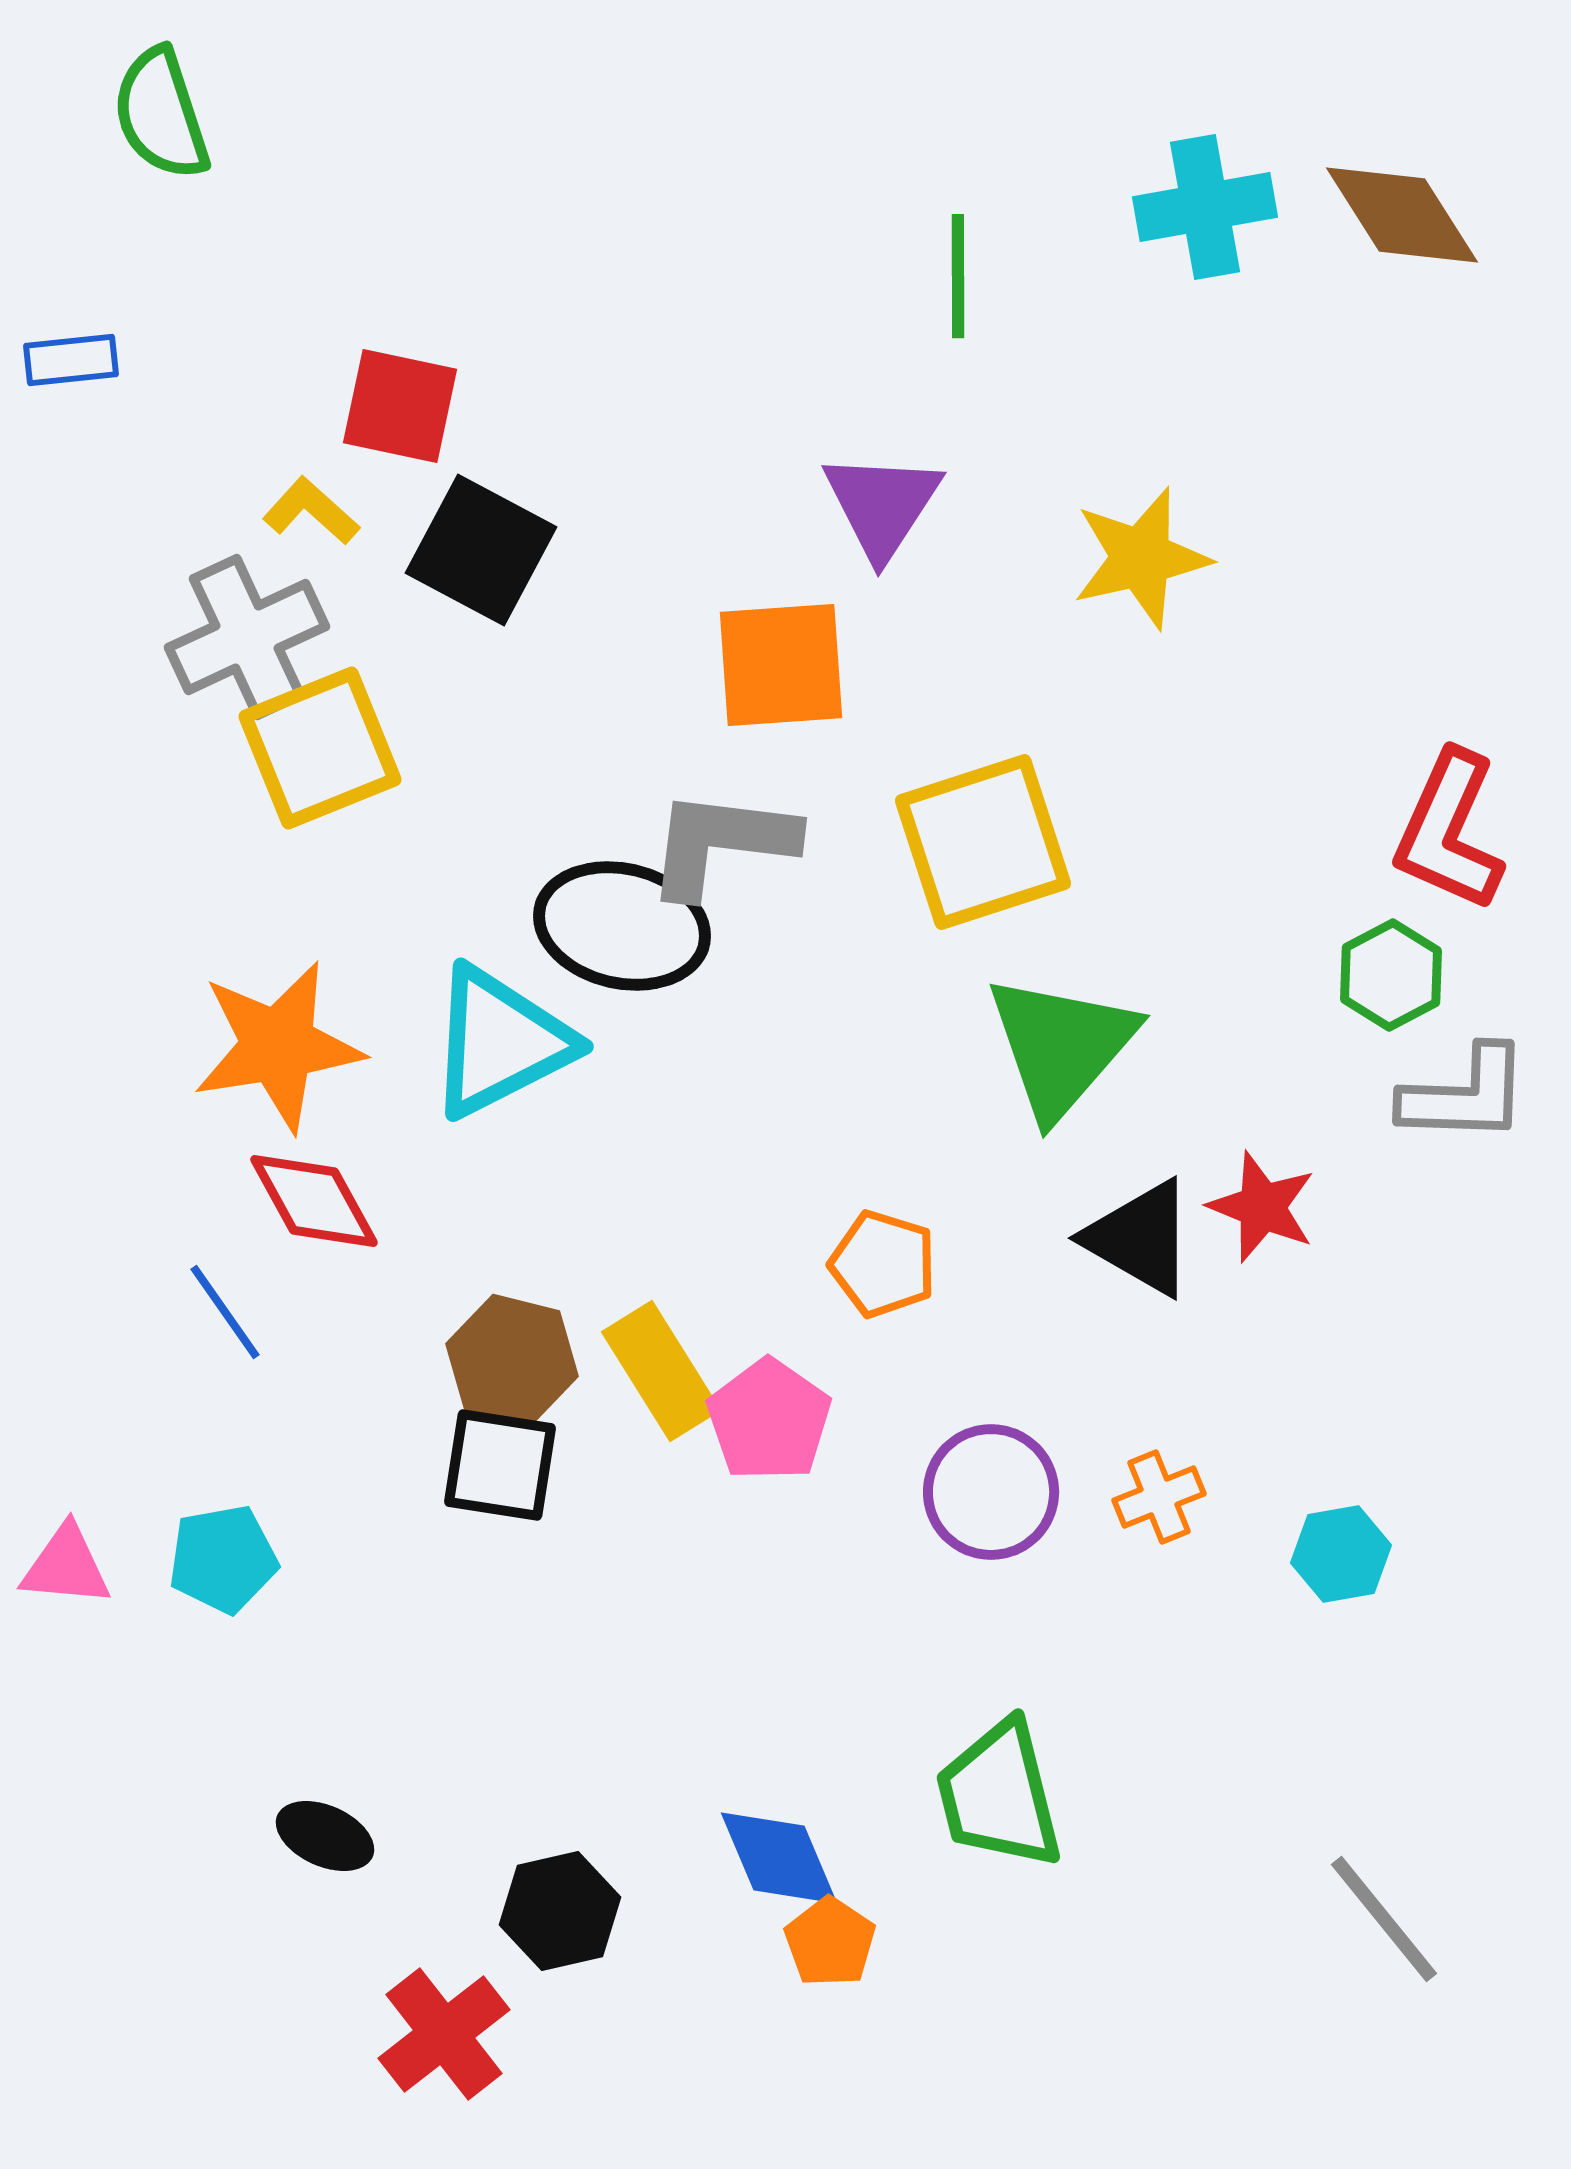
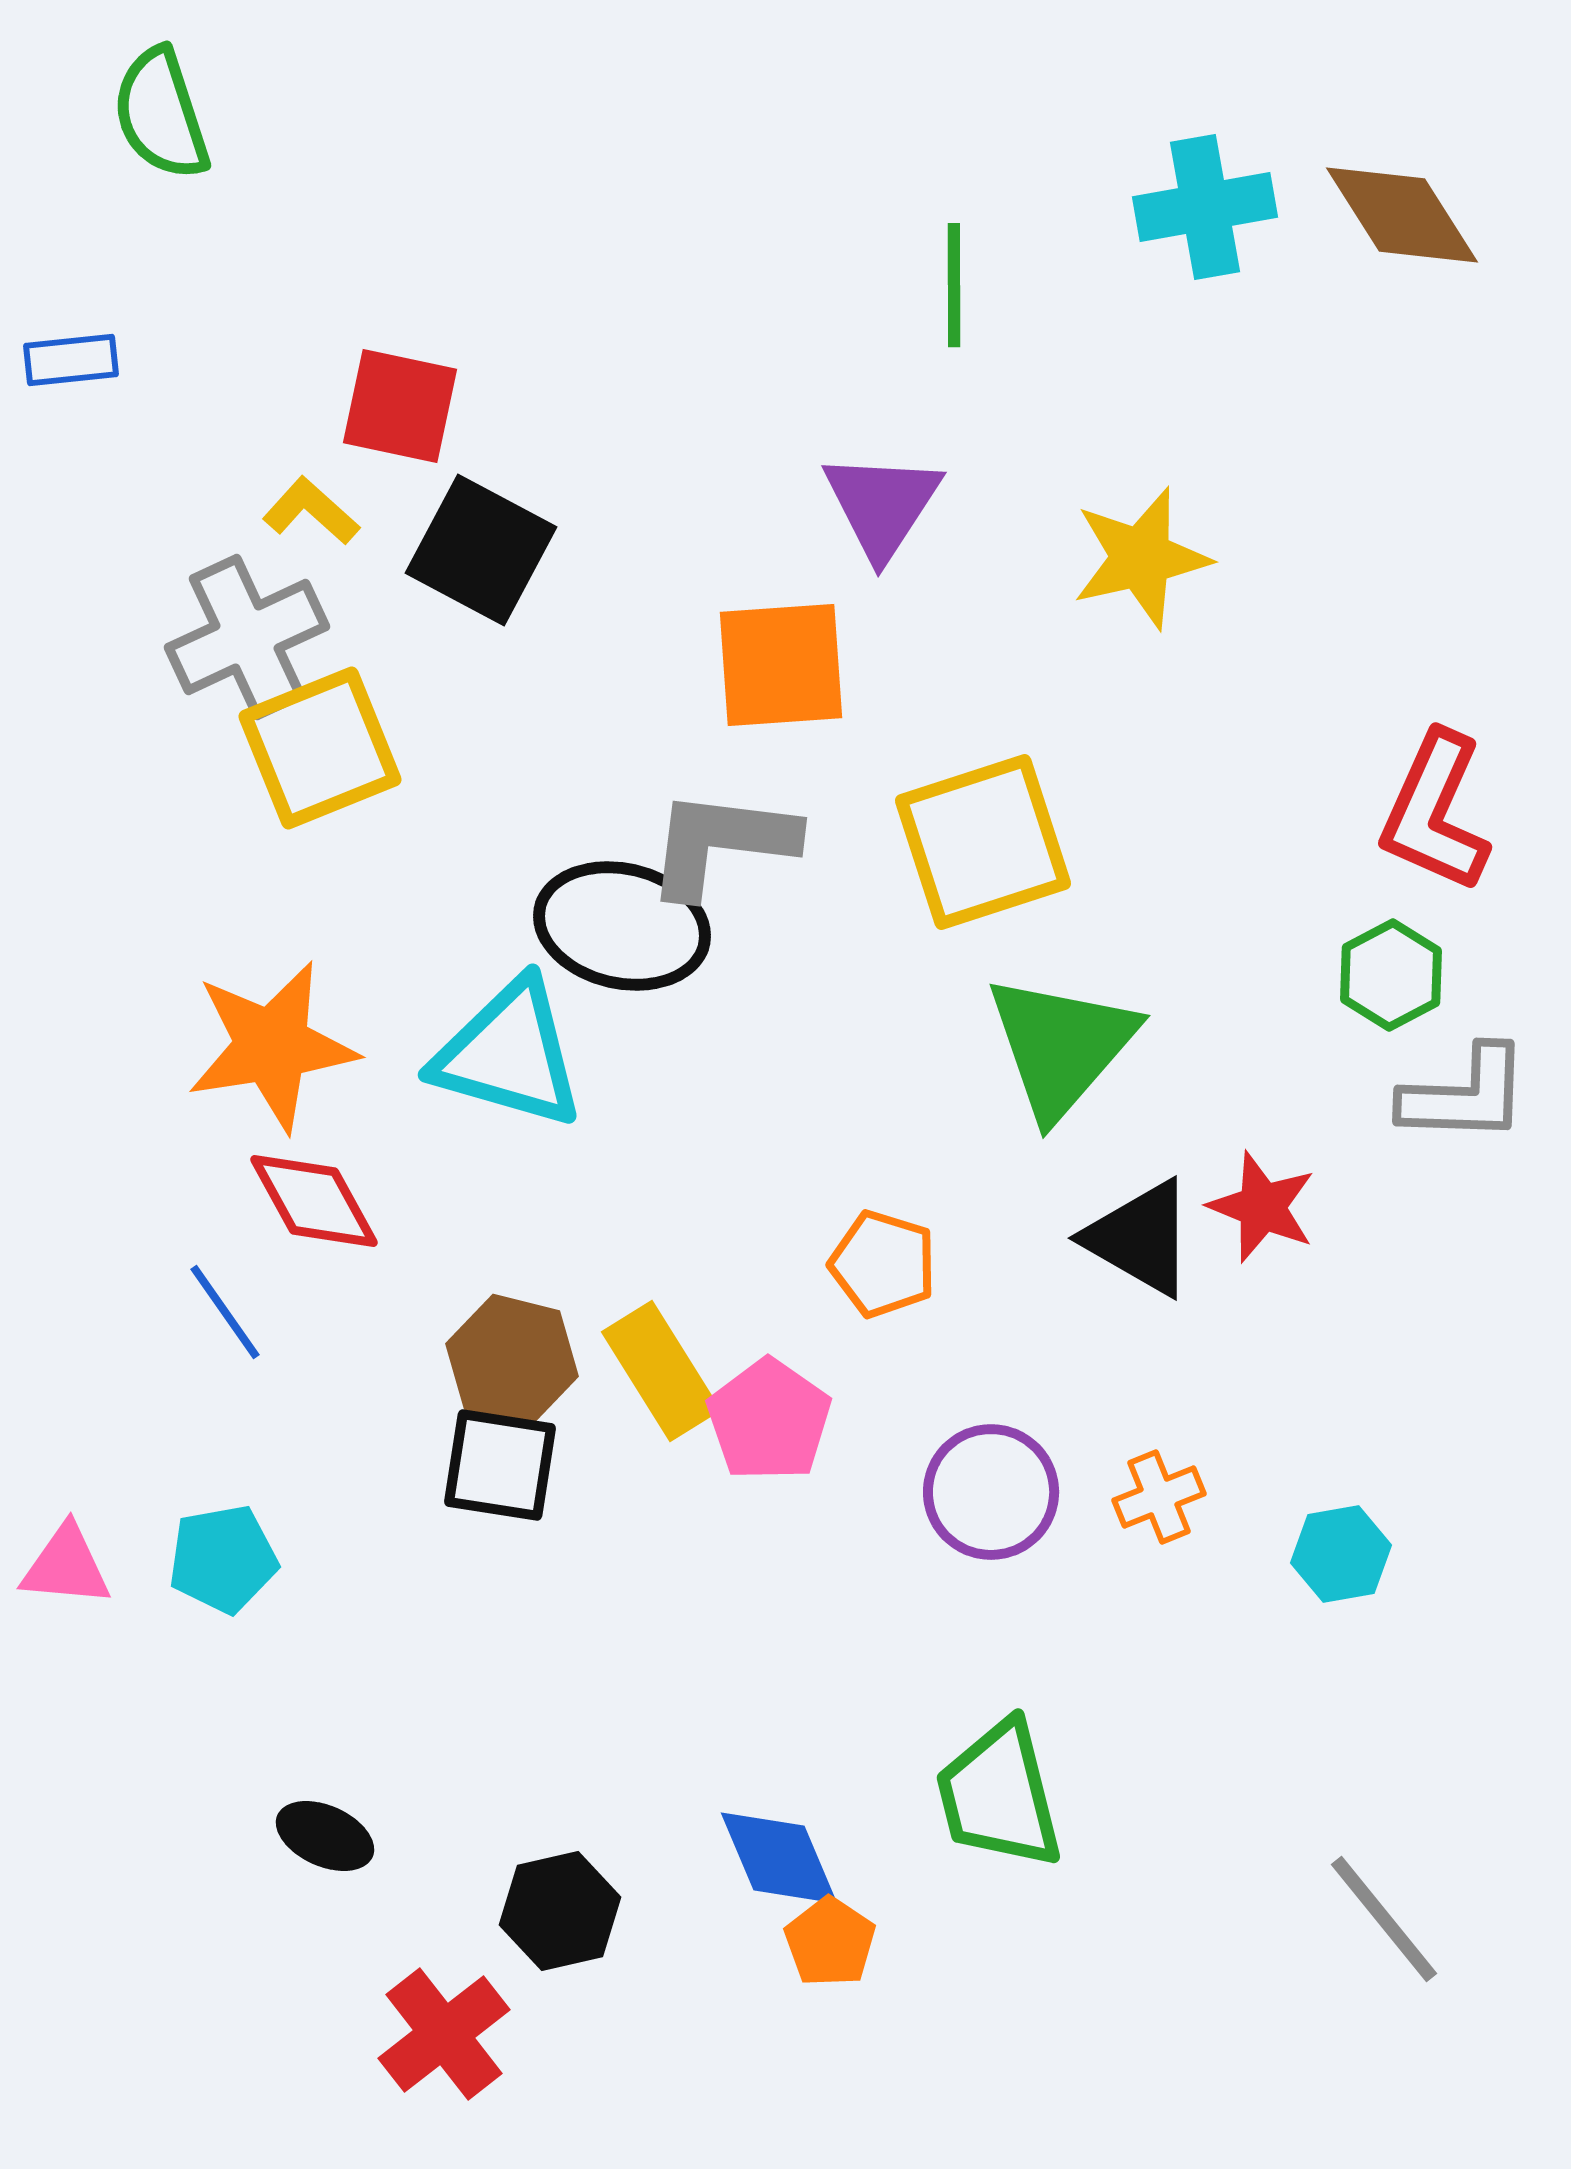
green line at (958, 276): moved 4 px left, 9 px down
red L-shape at (1449, 831): moved 14 px left, 19 px up
cyan triangle at (500, 1042): moved 9 px right, 12 px down; rotated 43 degrees clockwise
orange star at (278, 1046): moved 6 px left
